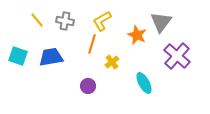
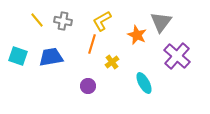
gray cross: moved 2 px left
